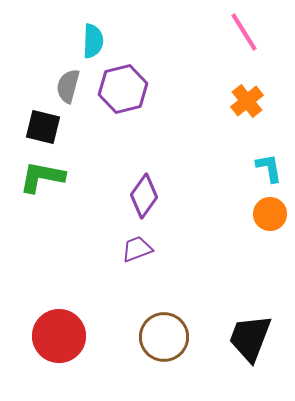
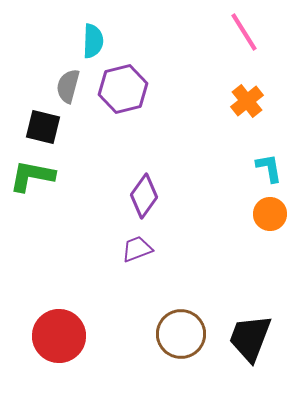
green L-shape: moved 10 px left, 1 px up
brown circle: moved 17 px right, 3 px up
